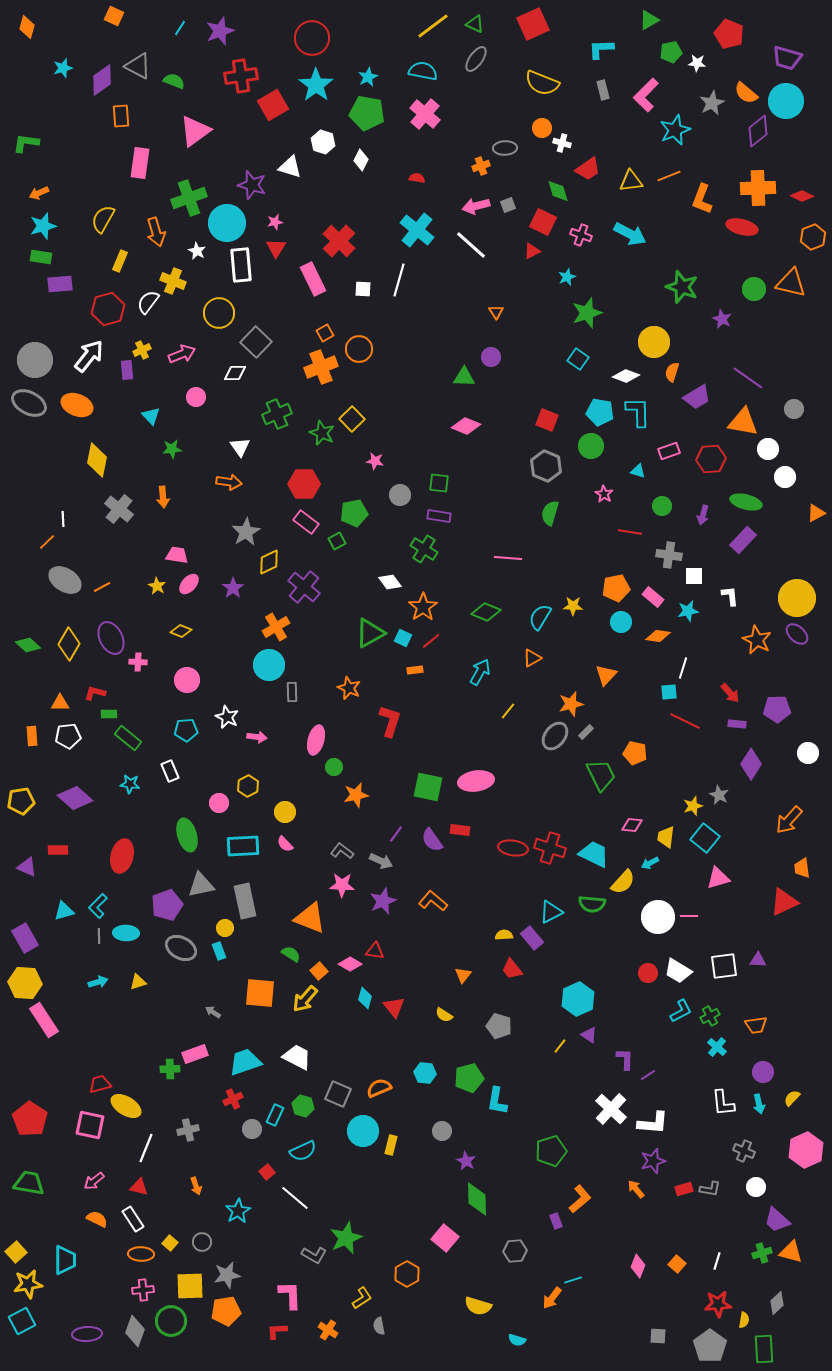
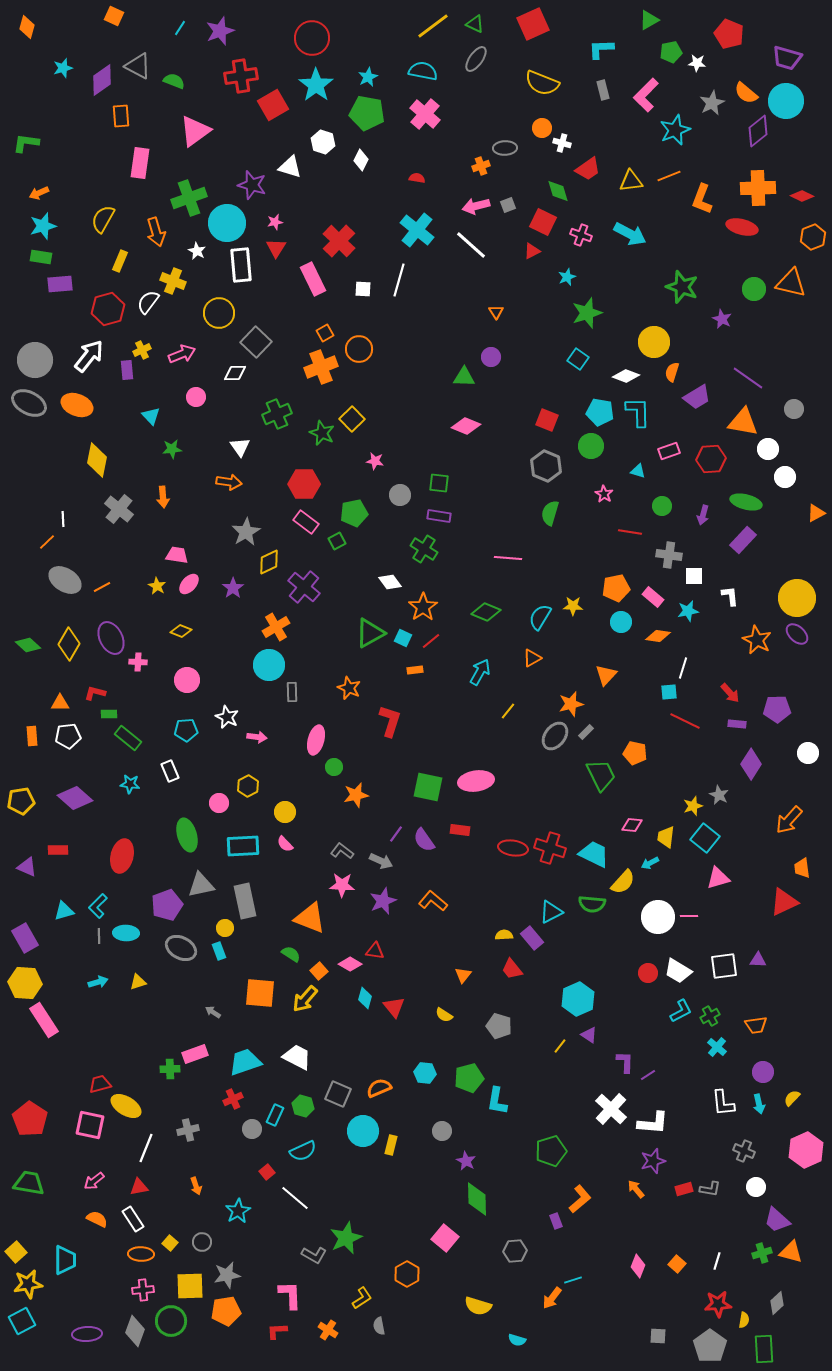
purple semicircle at (432, 840): moved 8 px left
purple L-shape at (625, 1059): moved 3 px down
red triangle at (139, 1187): rotated 24 degrees counterclockwise
